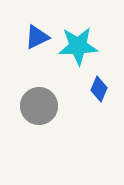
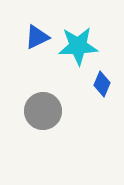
blue diamond: moved 3 px right, 5 px up
gray circle: moved 4 px right, 5 px down
